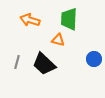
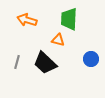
orange arrow: moved 3 px left
blue circle: moved 3 px left
black trapezoid: moved 1 px right, 1 px up
